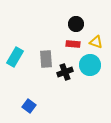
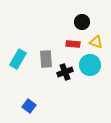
black circle: moved 6 px right, 2 px up
cyan rectangle: moved 3 px right, 2 px down
